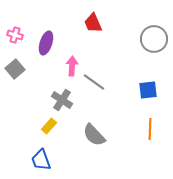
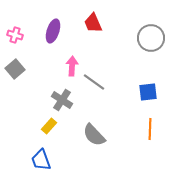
gray circle: moved 3 px left, 1 px up
purple ellipse: moved 7 px right, 12 px up
blue square: moved 2 px down
